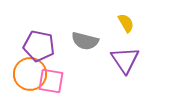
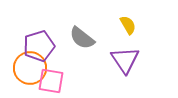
yellow semicircle: moved 2 px right, 2 px down
gray semicircle: moved 3 px left, 3 px up; rotated 24 degrees clockwise
purple pentagon: rotated 28 degrees counterclockwise
orange circle: moved 6 px up
